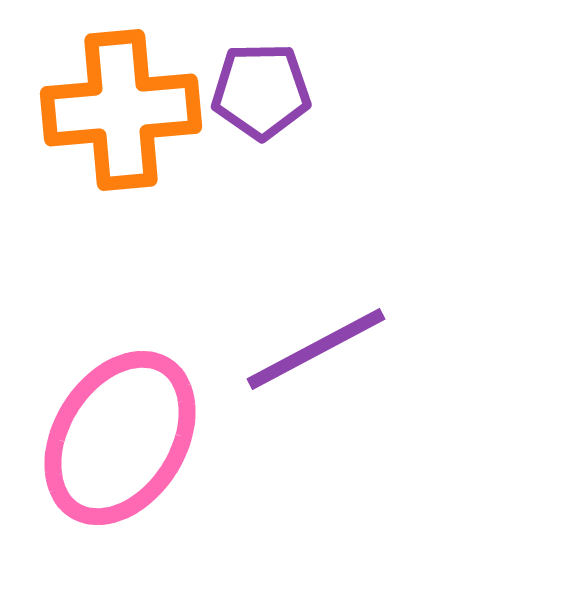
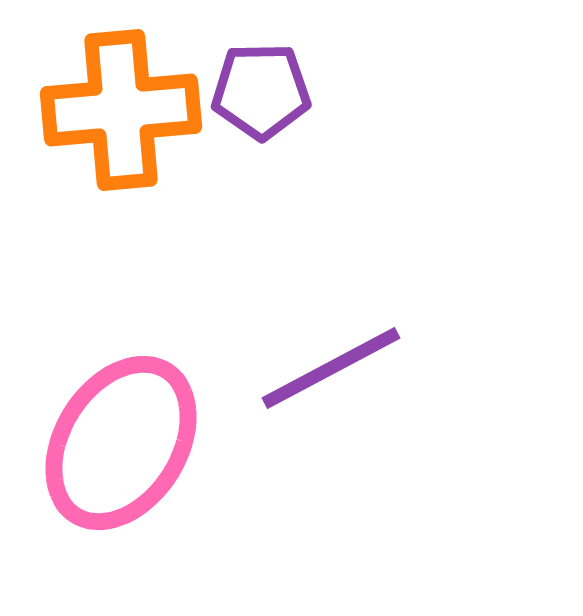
purple line: moved 15 px right, 19 px down
pink ellipse: moved 1 px right, 5 px down
